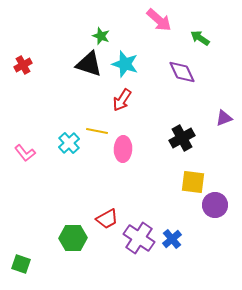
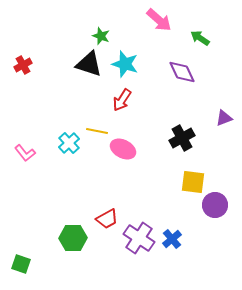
pink ellipse: rotated 65 degrees counterclockwise
